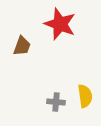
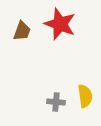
brown trapezoid: moved 15 px up
